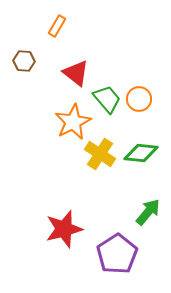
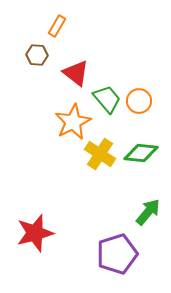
brown hexagon: moved 13 px right, 6 px up
orange circle: moved 2 px down
red star: moved 29 px left, 4 px down
purple pentagon: rotated 15 degrees clockwise
